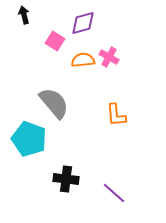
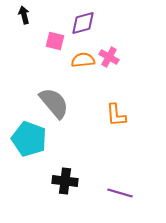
pink square: rotated 18 degrees counterclockwise
black cross: moved 1 px left, 2 px down
purple line: moved 6 px right; rotated 25 degrees counterclockwise
